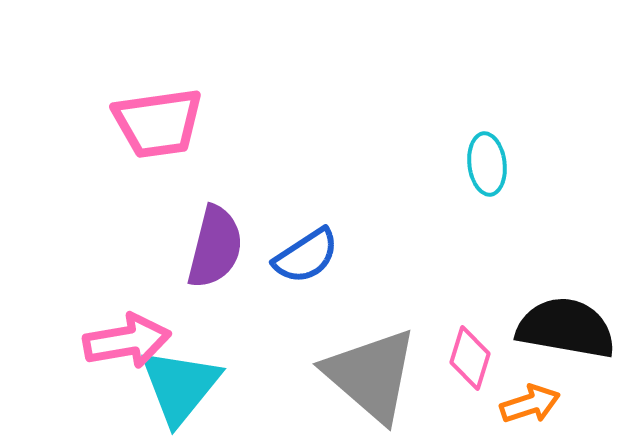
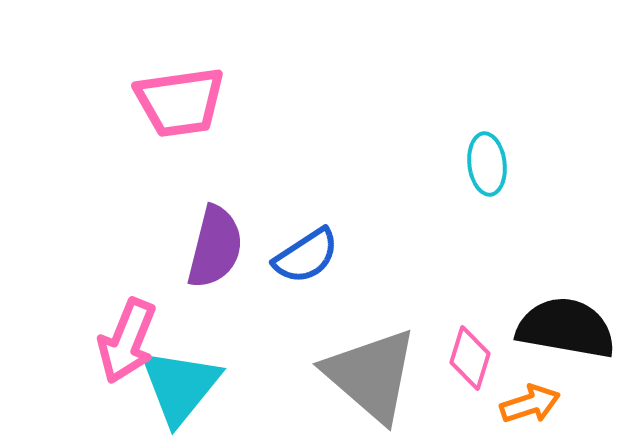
pink trapezoid: moved 22 px right, 21 px up
pink arrow: rotated 122 degrees clockwise
